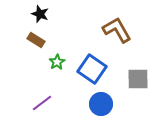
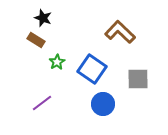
black star: moved 3 px right, 4 px down
brown L-shape: moved 3 px right, 2 px down; rotated 16 degrees counterclockwise
blue circle: moved 2 px right
